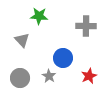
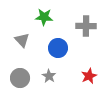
green star: moved 5 px right, 1 px down
blue circle: moved 5 px left, 10 px up
